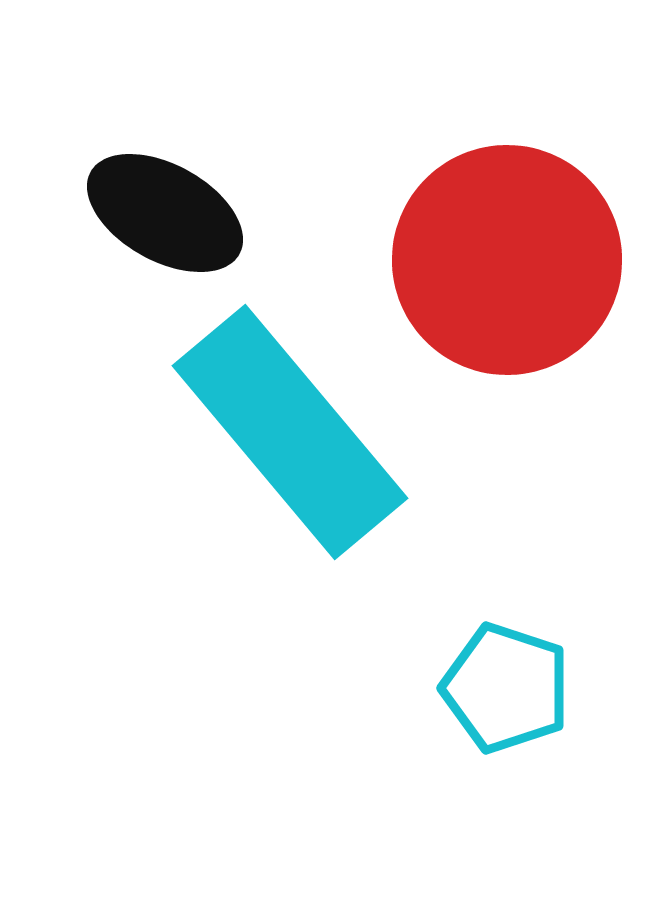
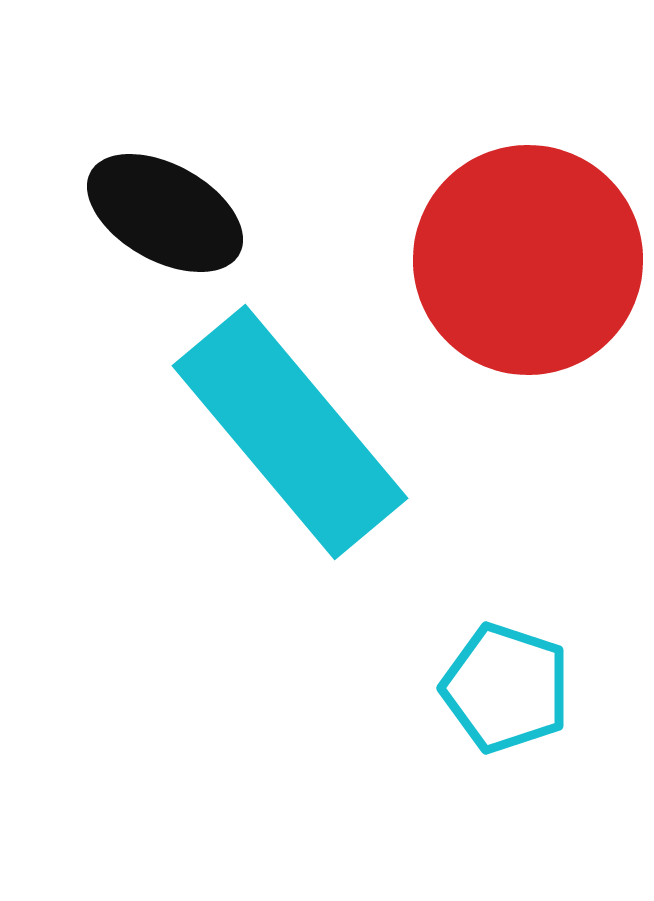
red circle: moved 21 px right
